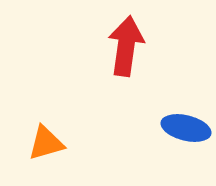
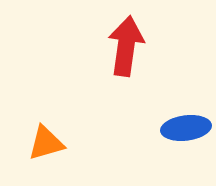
blue ellipse: rotated 21 degrees counterclockwise
